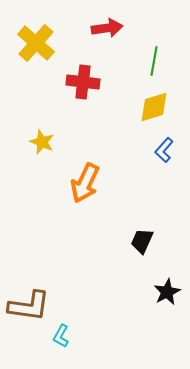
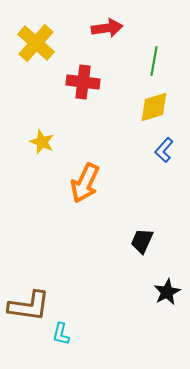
cyan L-shape: moved 2 px up; rotated 15 degrees counterclockwise
